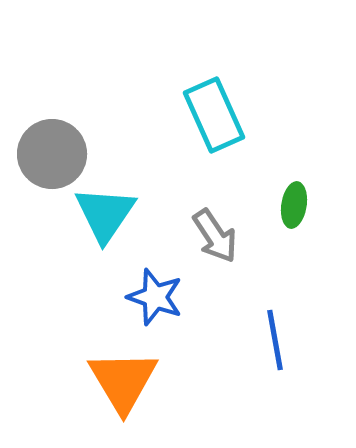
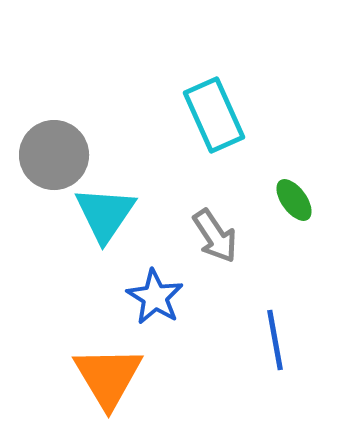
gray circle: moved 2 px right, 1 px down
green ellipse: moved 5 px up; rotated 45 degrees counterclockwise
blue star: rotated 12 degrees clockwise
orange triangle: moved 15 px left, 4 px up
